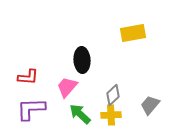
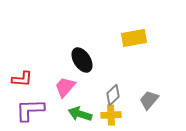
yellow rectangle: moved 1 px right, 5 px down
black ellipse: rotated 30 degrees counterclockwise
red L-shape: moved 6 px left, 2 px down
pink trapezoid: moved 2 px left
gray trapezoid: moved 1 px left, 5 px up
purple L-shape: moved 1 px left, 1 px down
green arrow: rotated 25 degrees counterclockwise
